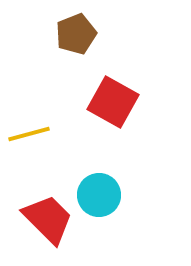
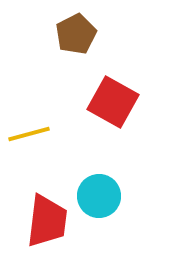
brown pentagon: rotated 6 degrees counterclockwise
cyan circle: moved 1 px down
red trapezoid: moved 1 px left, 2 px down; rotated 52 degrees clockwise
